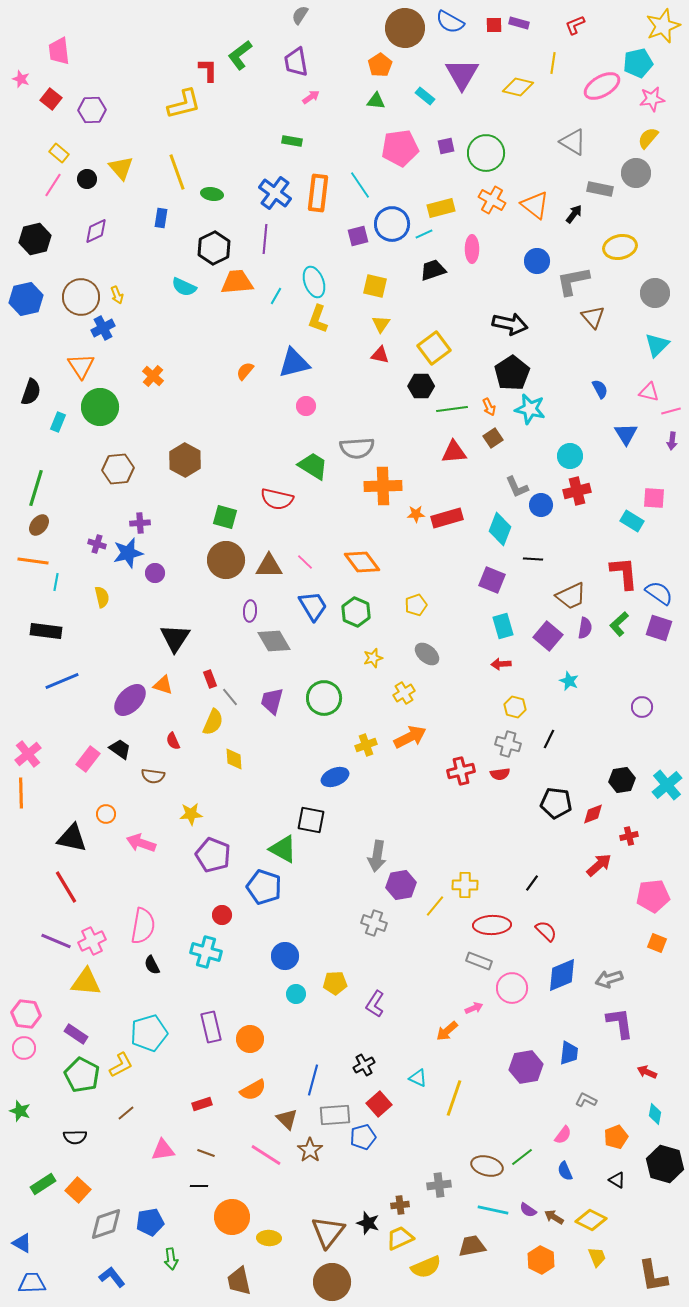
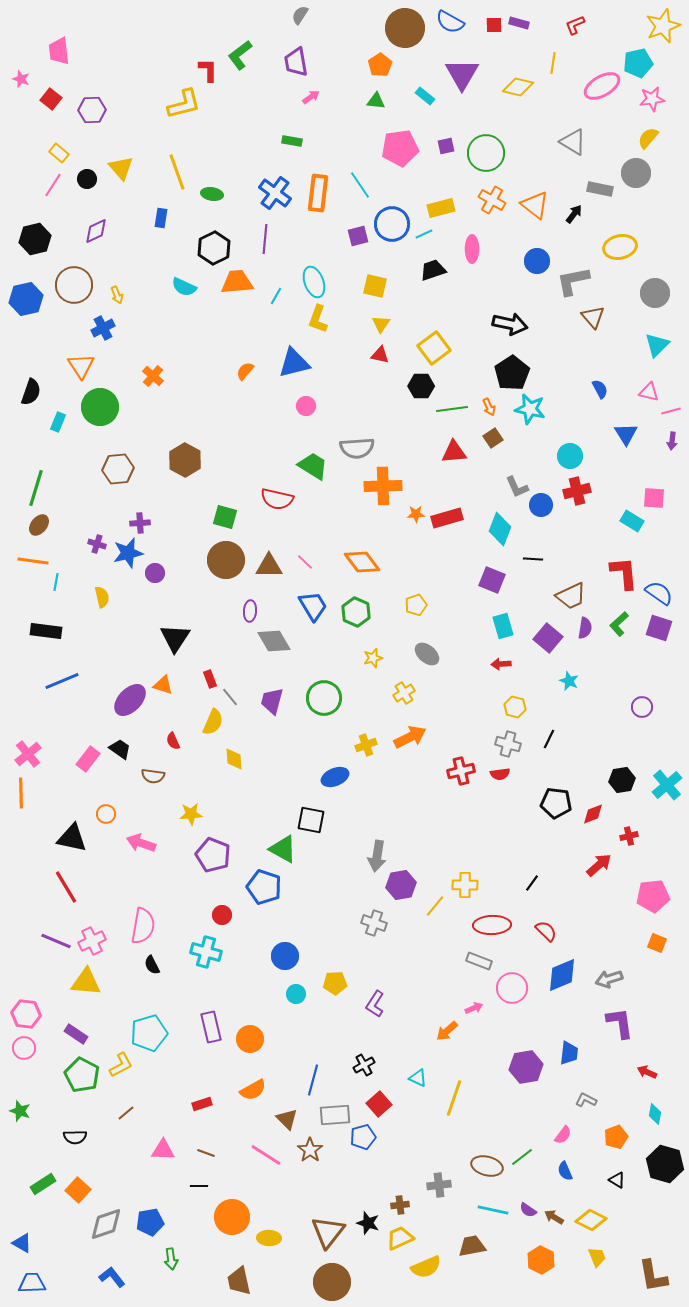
brown circle at (81, 297): moved 7 px left, 12 px up
purple square at (548, 636): moved 2 px down
pink triangle at (163, 1150): rotated 10 degrees clockwise
